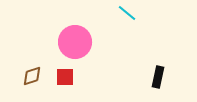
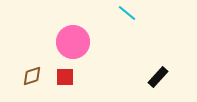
pink circle: moved 2 px left
black rectangle: rotated 30 degrees clockwise
